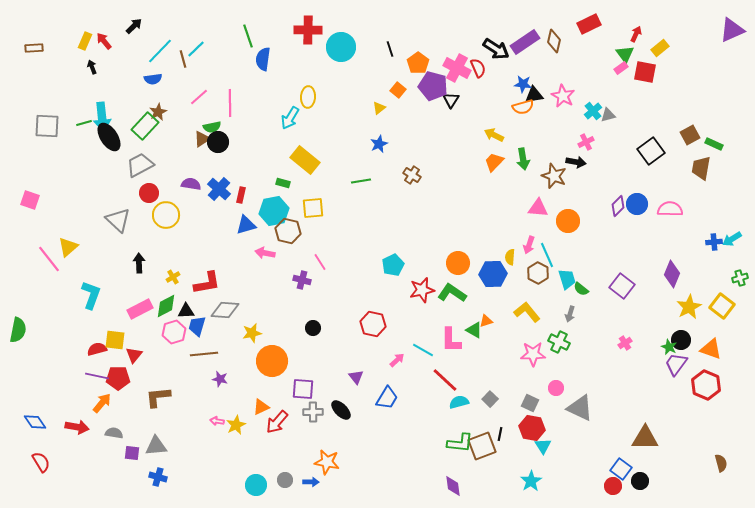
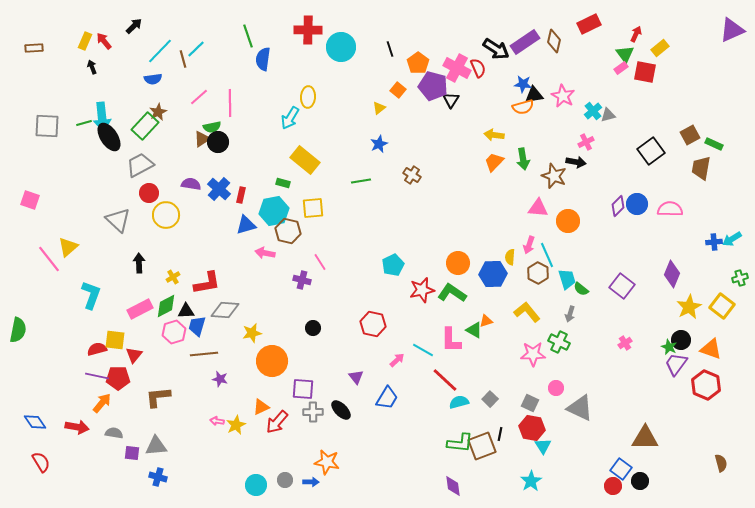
yellow arrow at (494, 135): rotated 18 degrees counterclockwise
